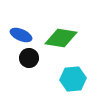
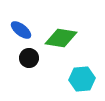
blue ellipse: moved 5 px up; rotated 15 degrees clockwise
cyan hexagon: moved 9 px right
